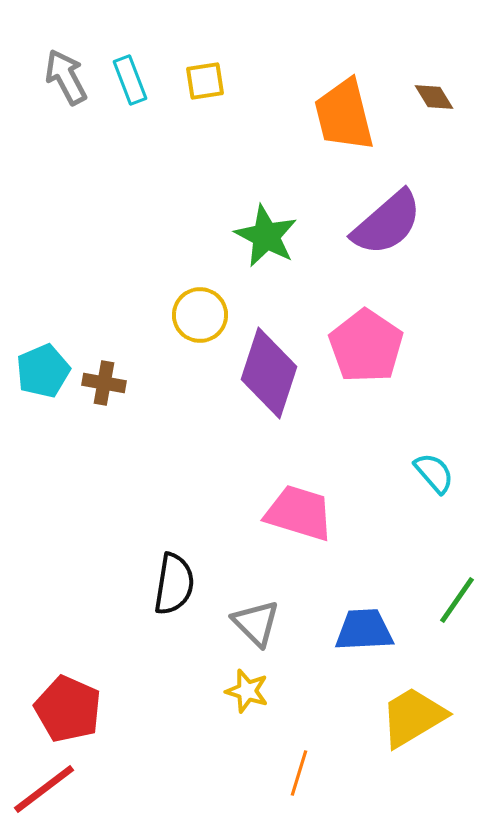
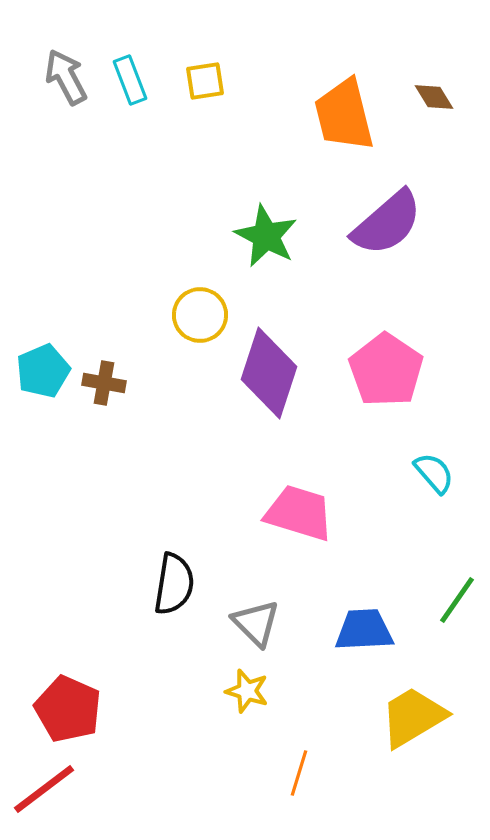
pink pentagon: moved 20 px right, 24 px down
